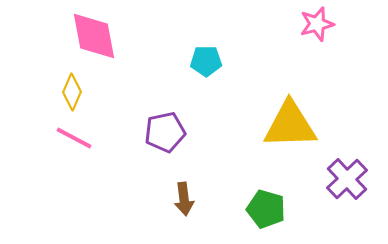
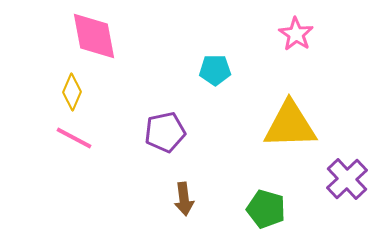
pink star: moved 21 px left, 10 px down; rotated 24 degrees counterclockwise
cyan pentagon: moved 9 px right, 9 px down
